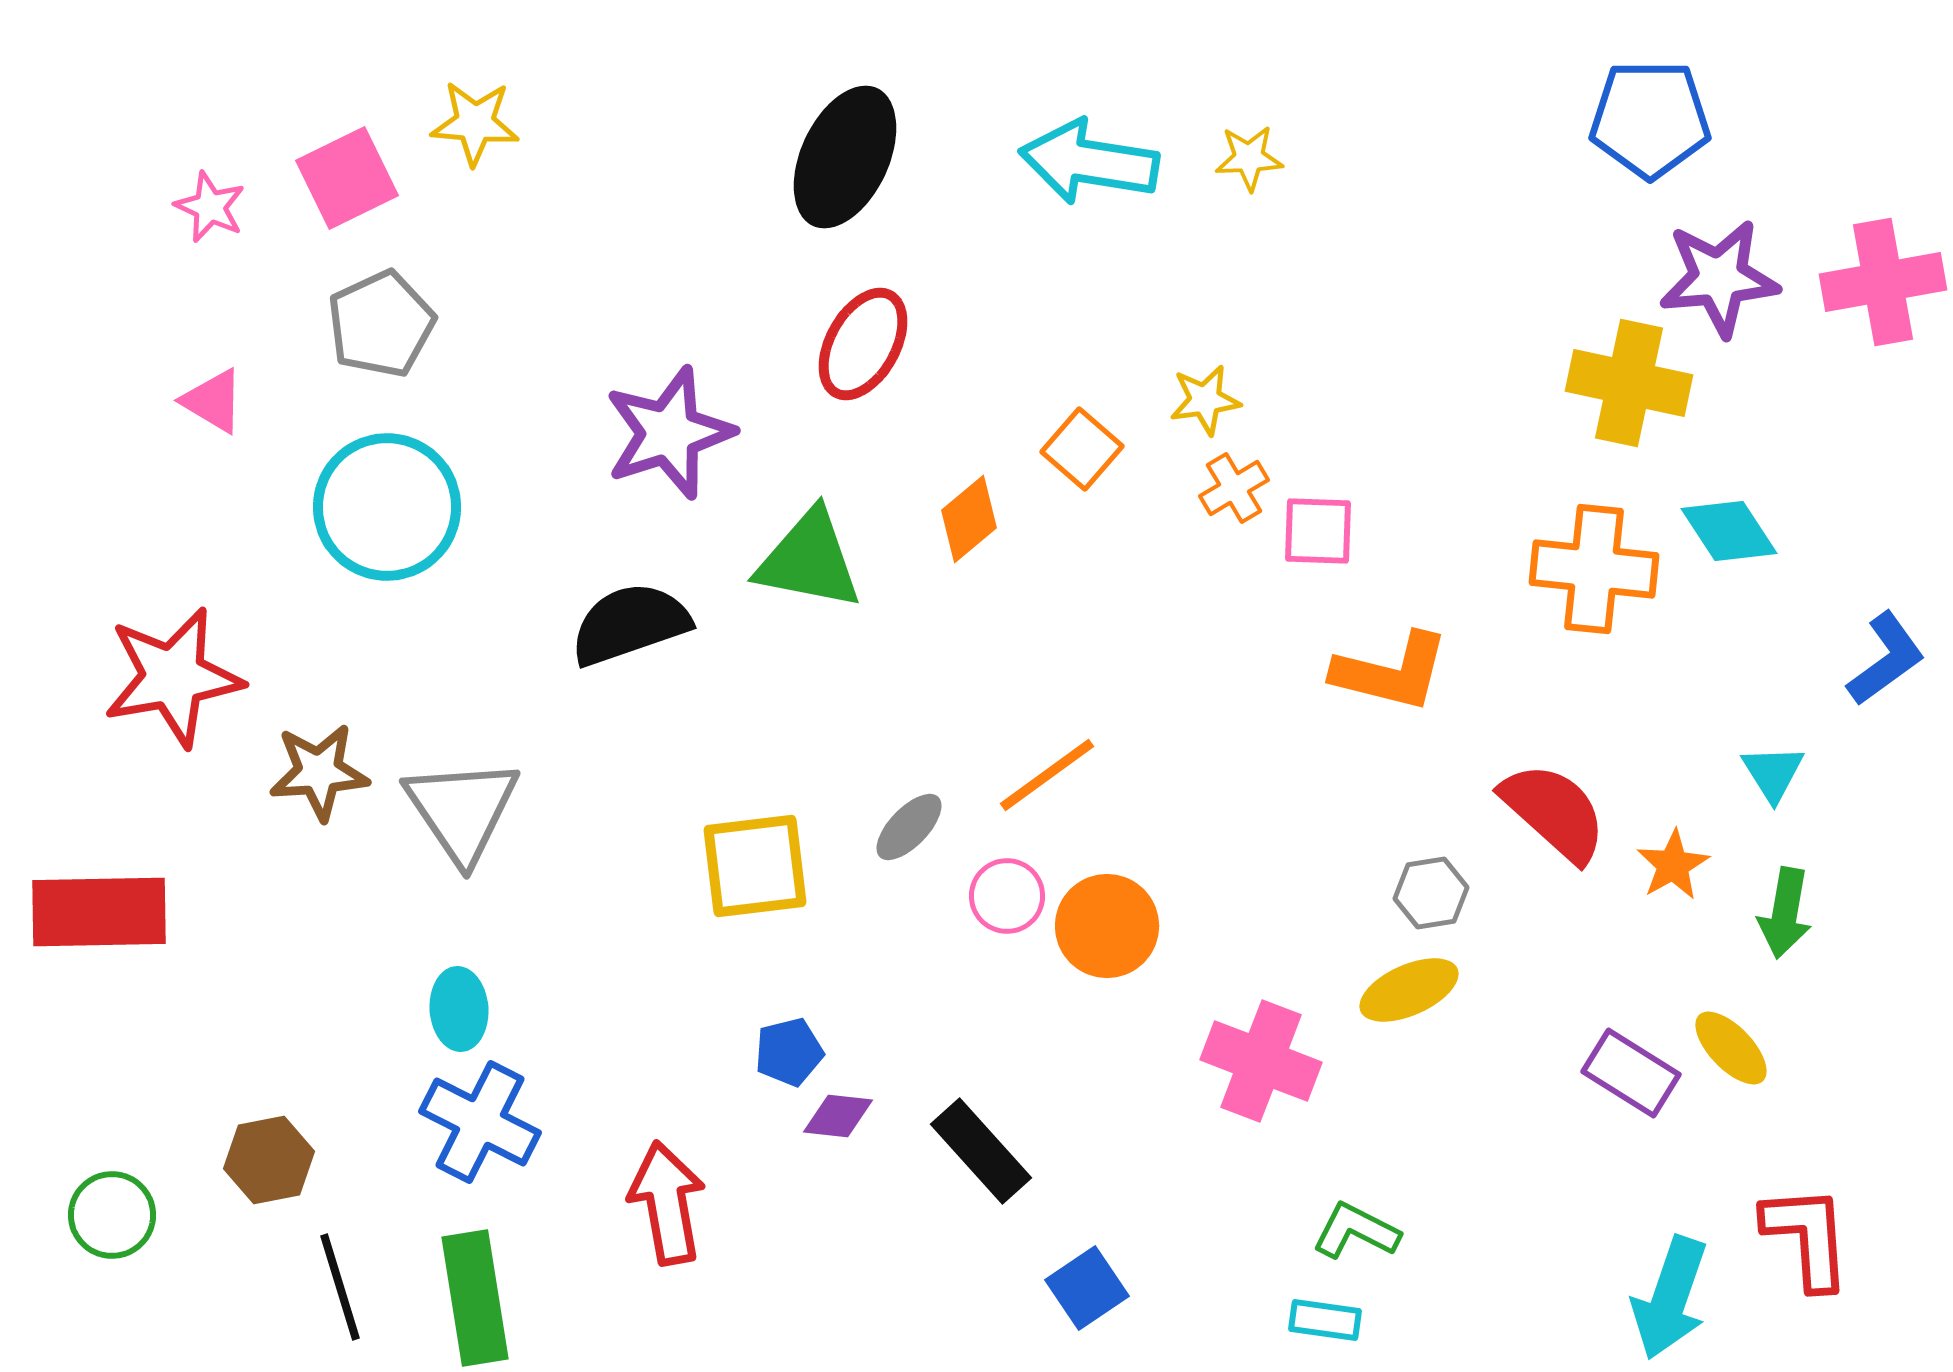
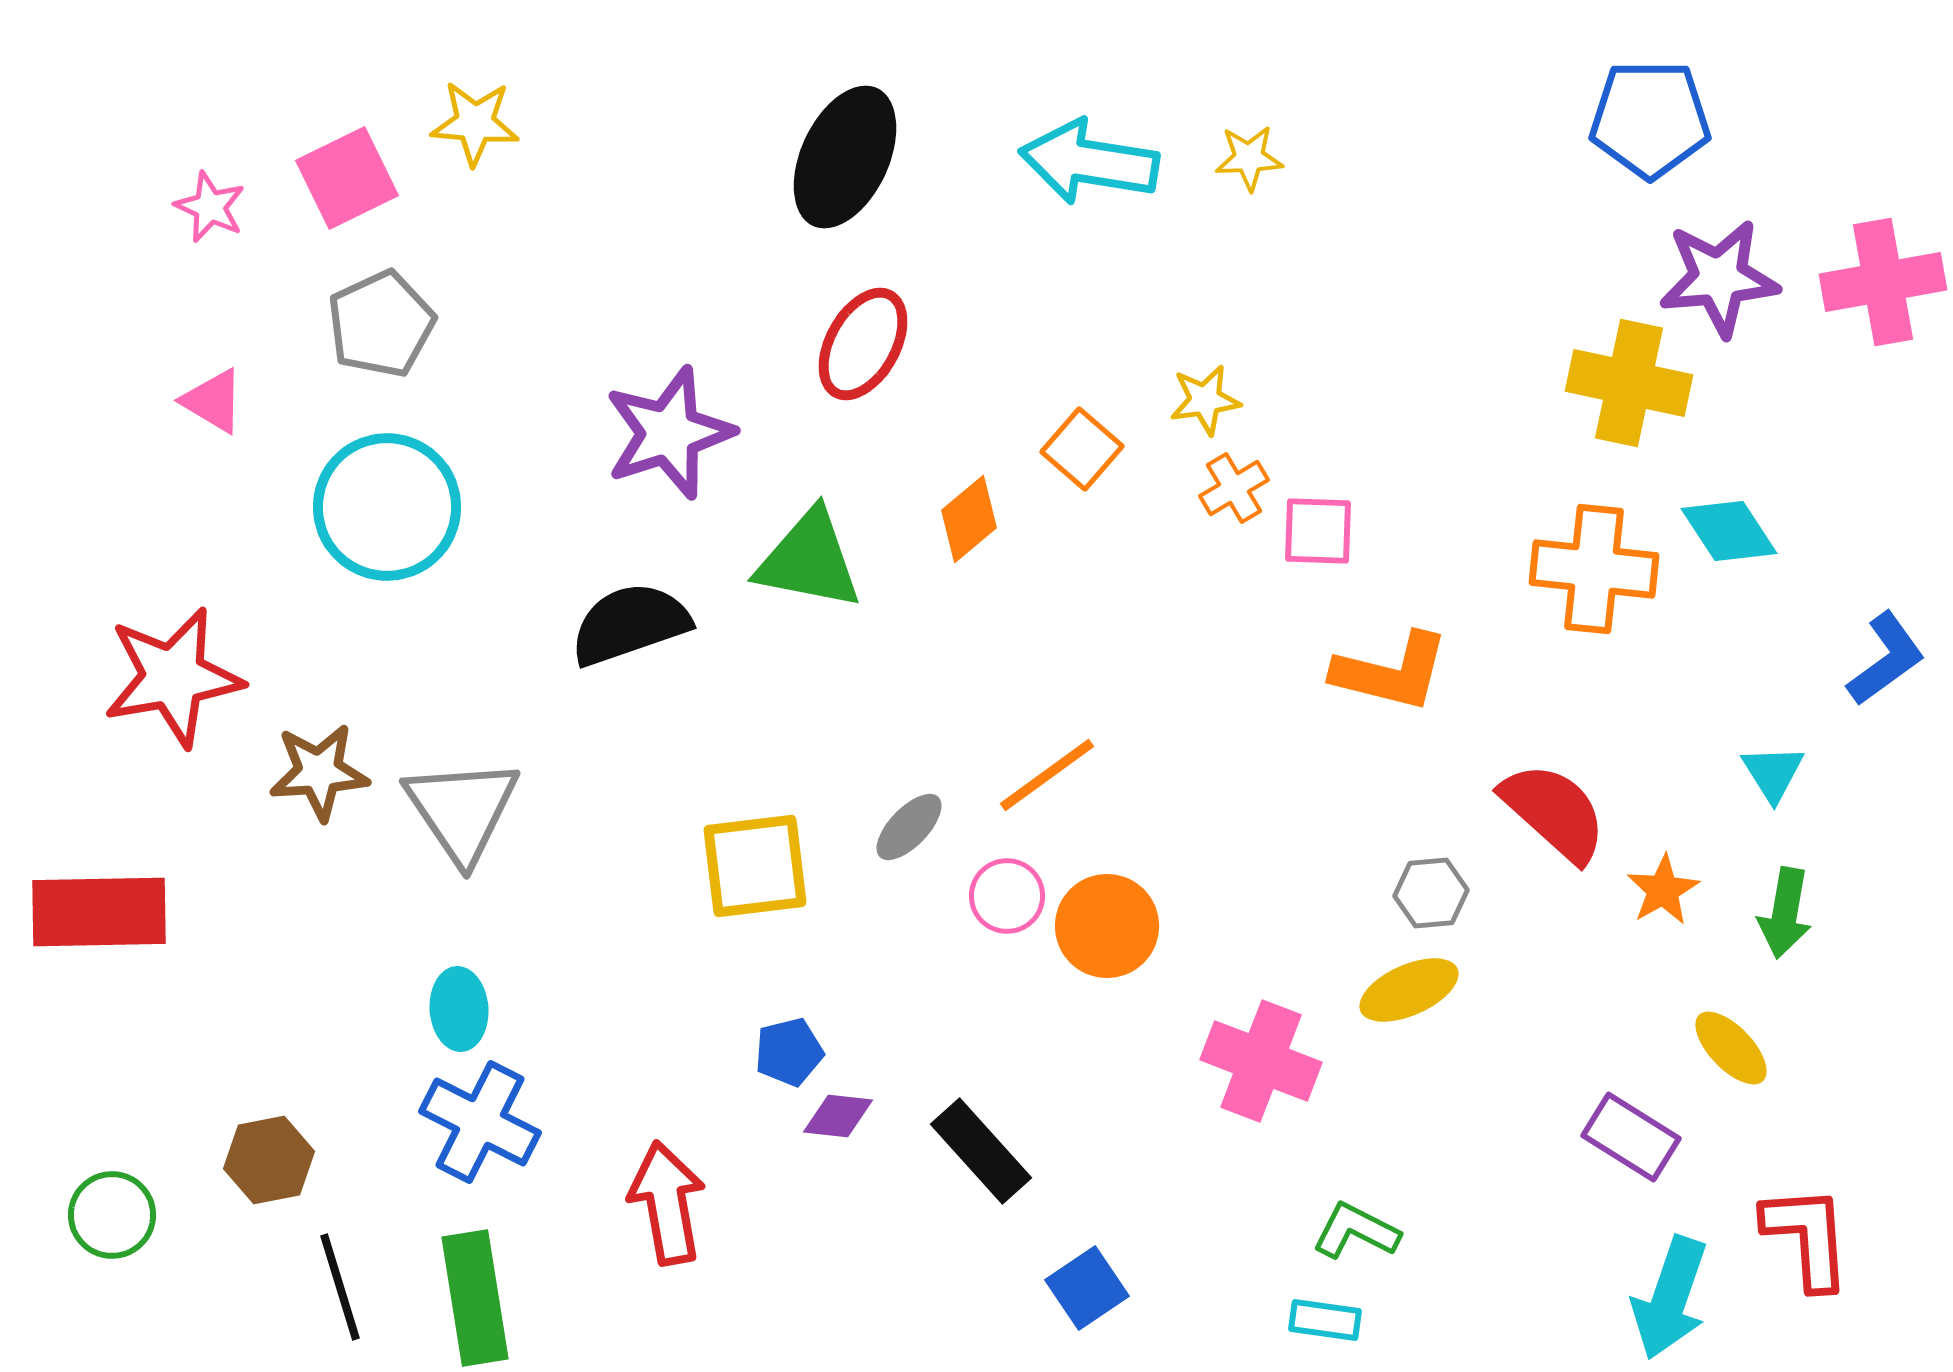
orange star at (1673, 865): moved 10 px left, 25 px down
gray hexagon at (1431, 893): rotated 4 degrees clockwise
purple rectangle at (1631, 1073): moved 64 px down
